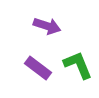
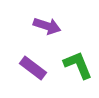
purple rectangle: moved 5 px left
